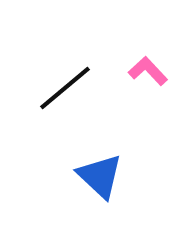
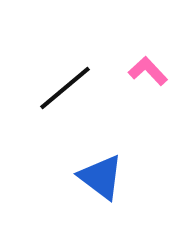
blue triangle: moved 1 px right, 1 px down; rotated 6 degrees counterclockwise
